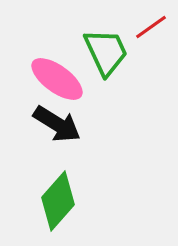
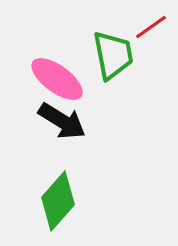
green trapezoid: moved 7 px right, 3 px down; rotated 14 degrees clockwise
black arrow: moved 5 px right, 3 px up
